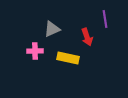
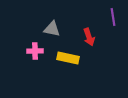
purple line: moved 8 px right, 2 px up
gray triangle: rotated 36 degrees clockwise
red arrow: moved 2 px right
